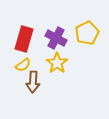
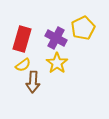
yellow pentagon: moved 4 px left, 5 px up
red rectangle: moved 2 px left
